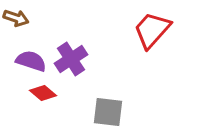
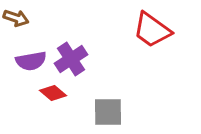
red trapezoid: rotated 96 degrees counterclockwise
purple semicircle: rotated 152 degrees clockwise
red diamond: moved 10 px right
gray square: rotated 8 degrees counterclockwise
